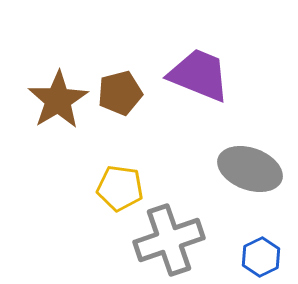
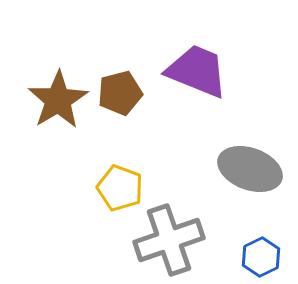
purple trapezoid: moved 2 px left, 4 px up
yellow pentagon: rotated 12 degrees clockwise
